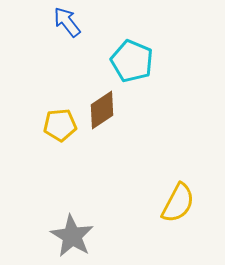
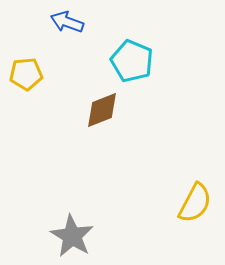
blue arrow: rotated 32 degrees counterclockwise
brown diamond: rotated 12 degrees clockwise
yellow pentagon: moved 34 px left, 51 px up
yellow semicircle: moved 17 px right
